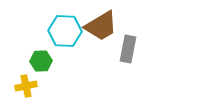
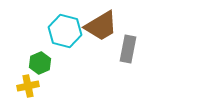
cyan hexagon: rotated 12 degrees clockwise
green hexagon: moved 1 px left, 2 px down; rotated 20 degrees counterclockwise
yellow cross: moved 2 px right
